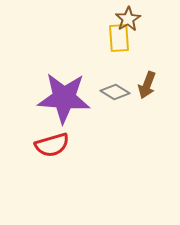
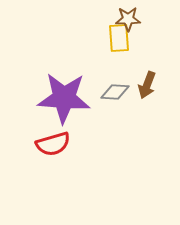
brown star: rotated 30 degrees clockwise
gray diamond: rotated 28 degrees counterclockwise
red semicircle: moved 1 px right, 1 px up
